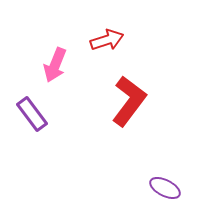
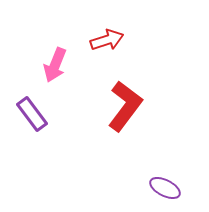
red L-shape: moved 4 px left, 5 px down
